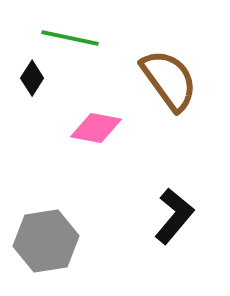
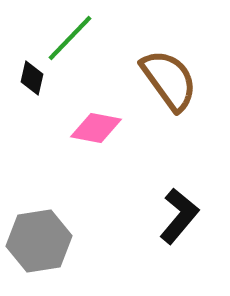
green line: rotated 58 degrees counterclockwise
black diamond: rotated 20 degrees counterclockwise
black L-shape: moved 5 px right
gray hexagon: moved 7 px left
